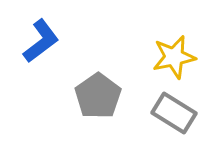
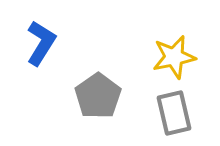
blue L-shape: moved 2 px down; rotated 21 degrees counterclockwise
gray rectangle: rotated 45 degrees clockwise
